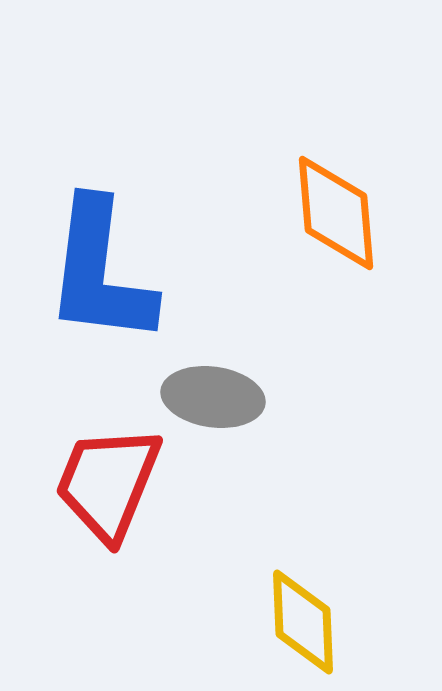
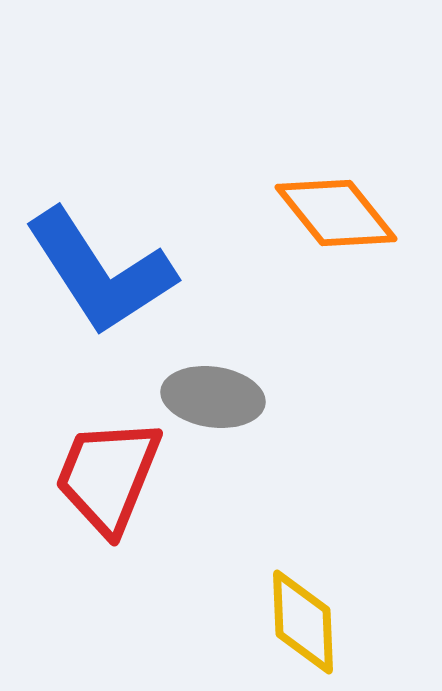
orange diamond: rotated 34 degrees counterclockwise
blue L-shape: rotated 40 degrees counterclockwise
red trapezoid: moved 7 px up
